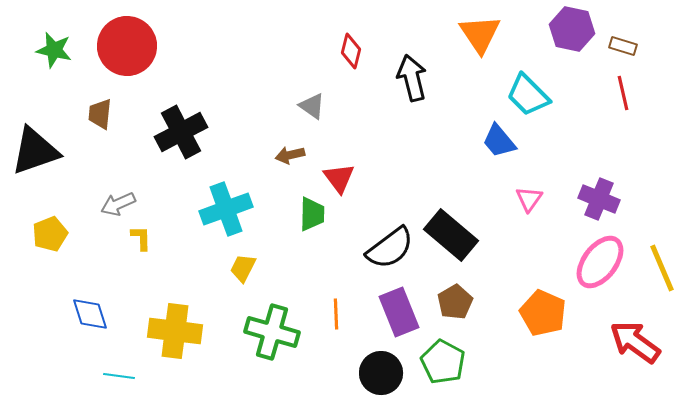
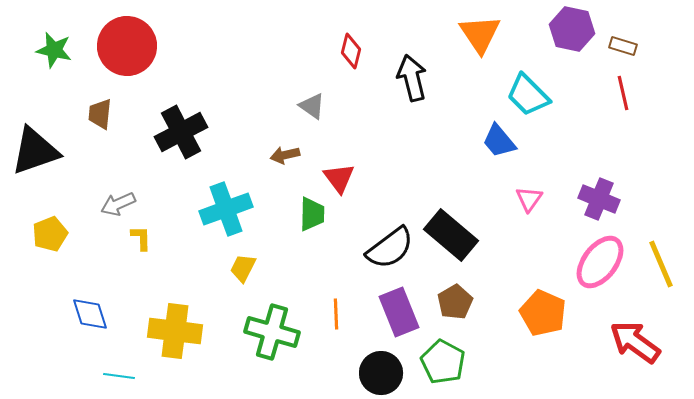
brown arrow: moved 5 px left
yellow line: moved 1 px left, 4 px up
